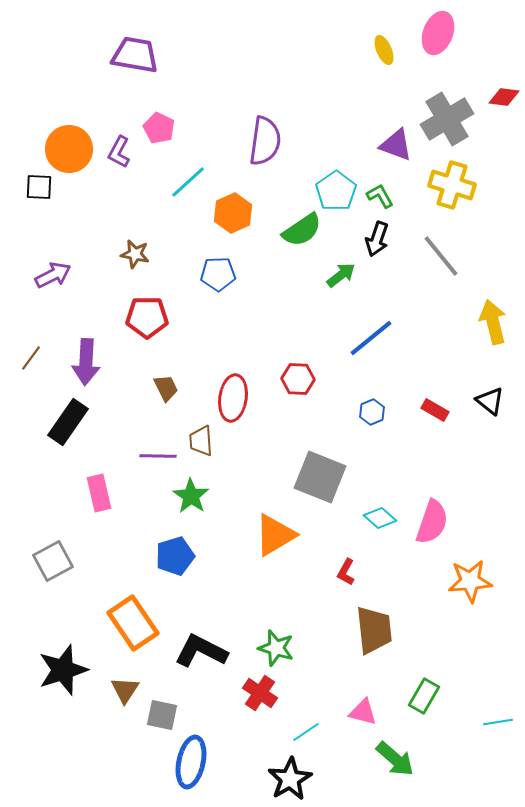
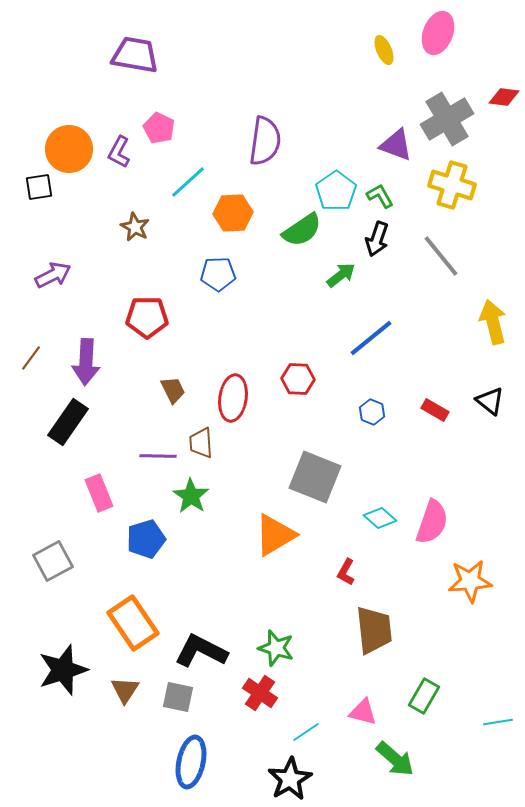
black square at (39, 187): rotated 12 degrees counterclockwise
orange hexagon at (233, 213): rotated 21 degrees clockwise
brown star at (135, 254): moved 27 px up; rotated 16 degrees clockwise
brown trapezoid at (166, 388): moved 7 px right, 2 px down
blue hexagon at (372, 412): rotated 15 degrees counterclockwise
brown trapezoid at (201, 441): moved 2 px down
gray square at (320, 477): moved 5 px left
pink rectangle at (99, 493): rotated 9 degrees counterclockwise
blue pentagon at (175, 556): moved 29 px left, 17 px up
gray square at (162, 715): moved 16 px right, 18 px up
